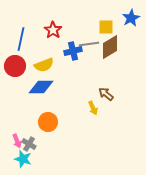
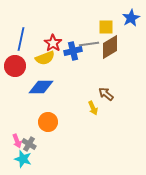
red star: moved 13 px down
yellow semicircle: moved 1 px right, 7 px up
